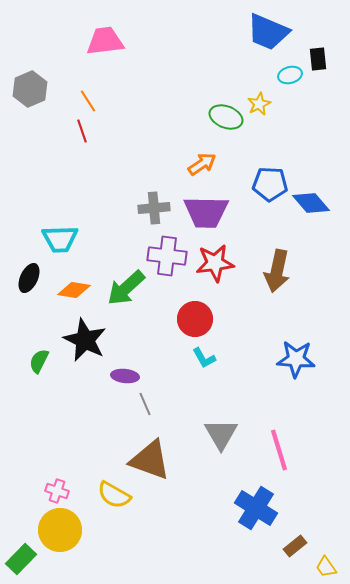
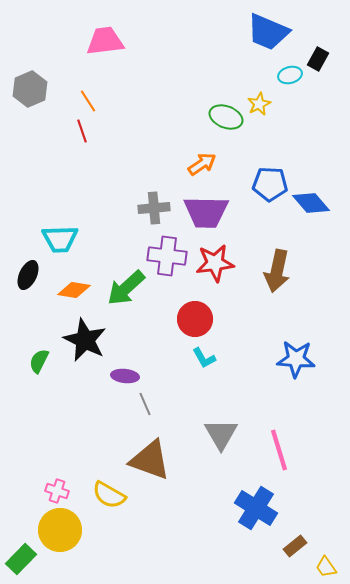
black rectangle: rotated 35 degrees clockwise
black ellipse: moved 1 px left, 3 px up
yellow semicircle: moved 5 px left
